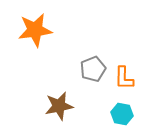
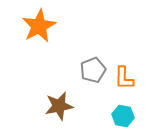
orange star: moved 4 px right, 4 px up; rotated 20 degrees counterclockwise
gray pentagon: moved 1 px down
cyan hexagon: moved 1 px right, 2 px down
